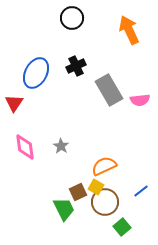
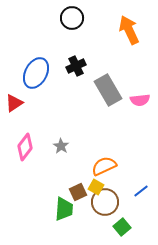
gray rectangle: moved 1 px left
red triangle: rotated 24 degrees clockwise
pink diamond: rotated 44 degrees clockwise
green trapezoid: rotated 30 degrees clockwise
